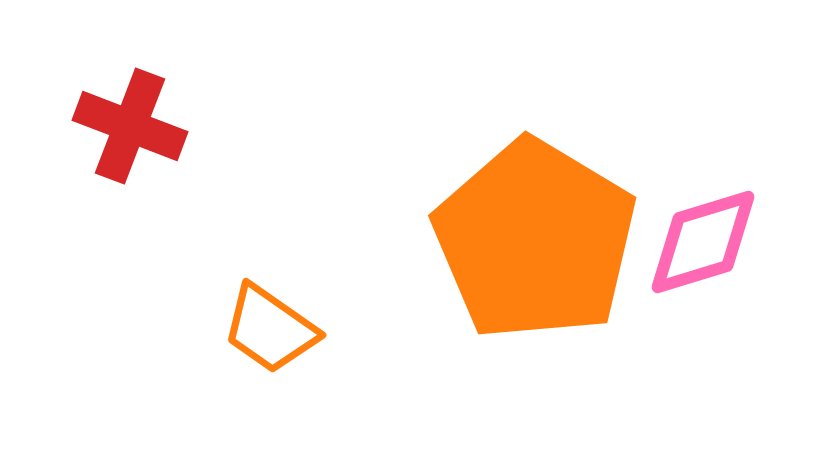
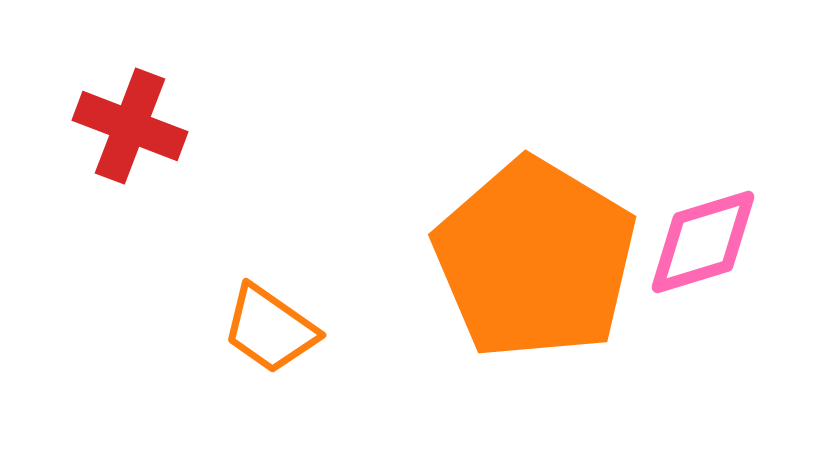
orange pentagon: moved 19 px down
